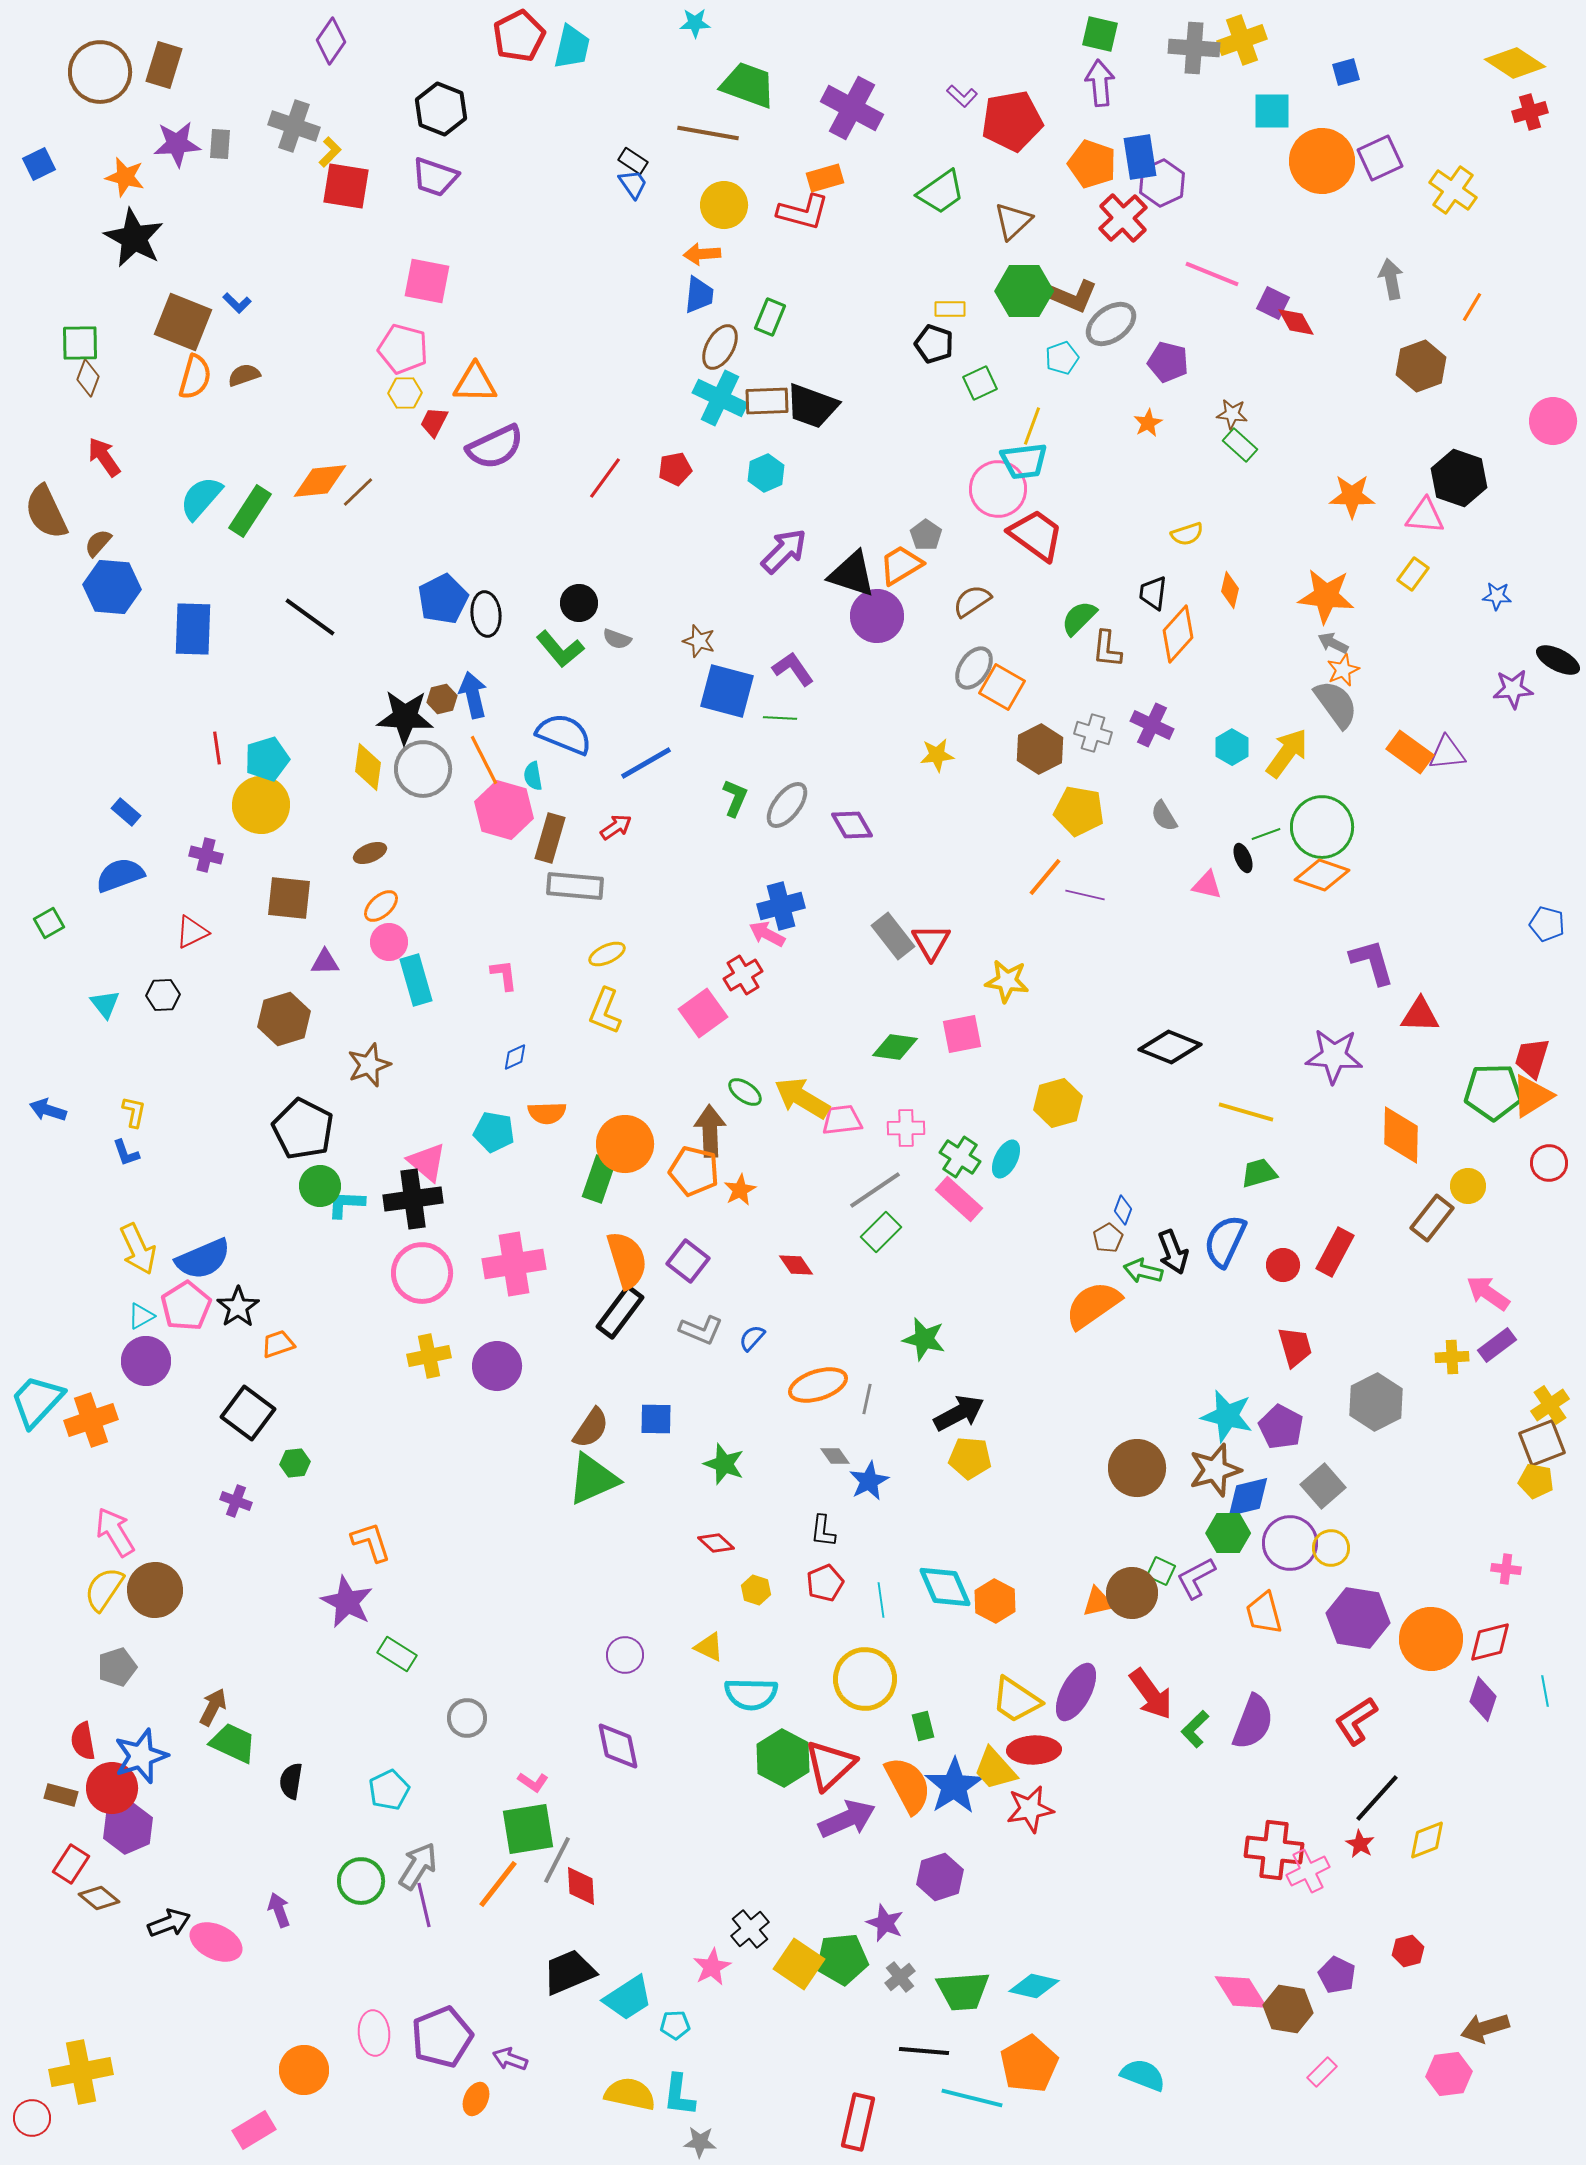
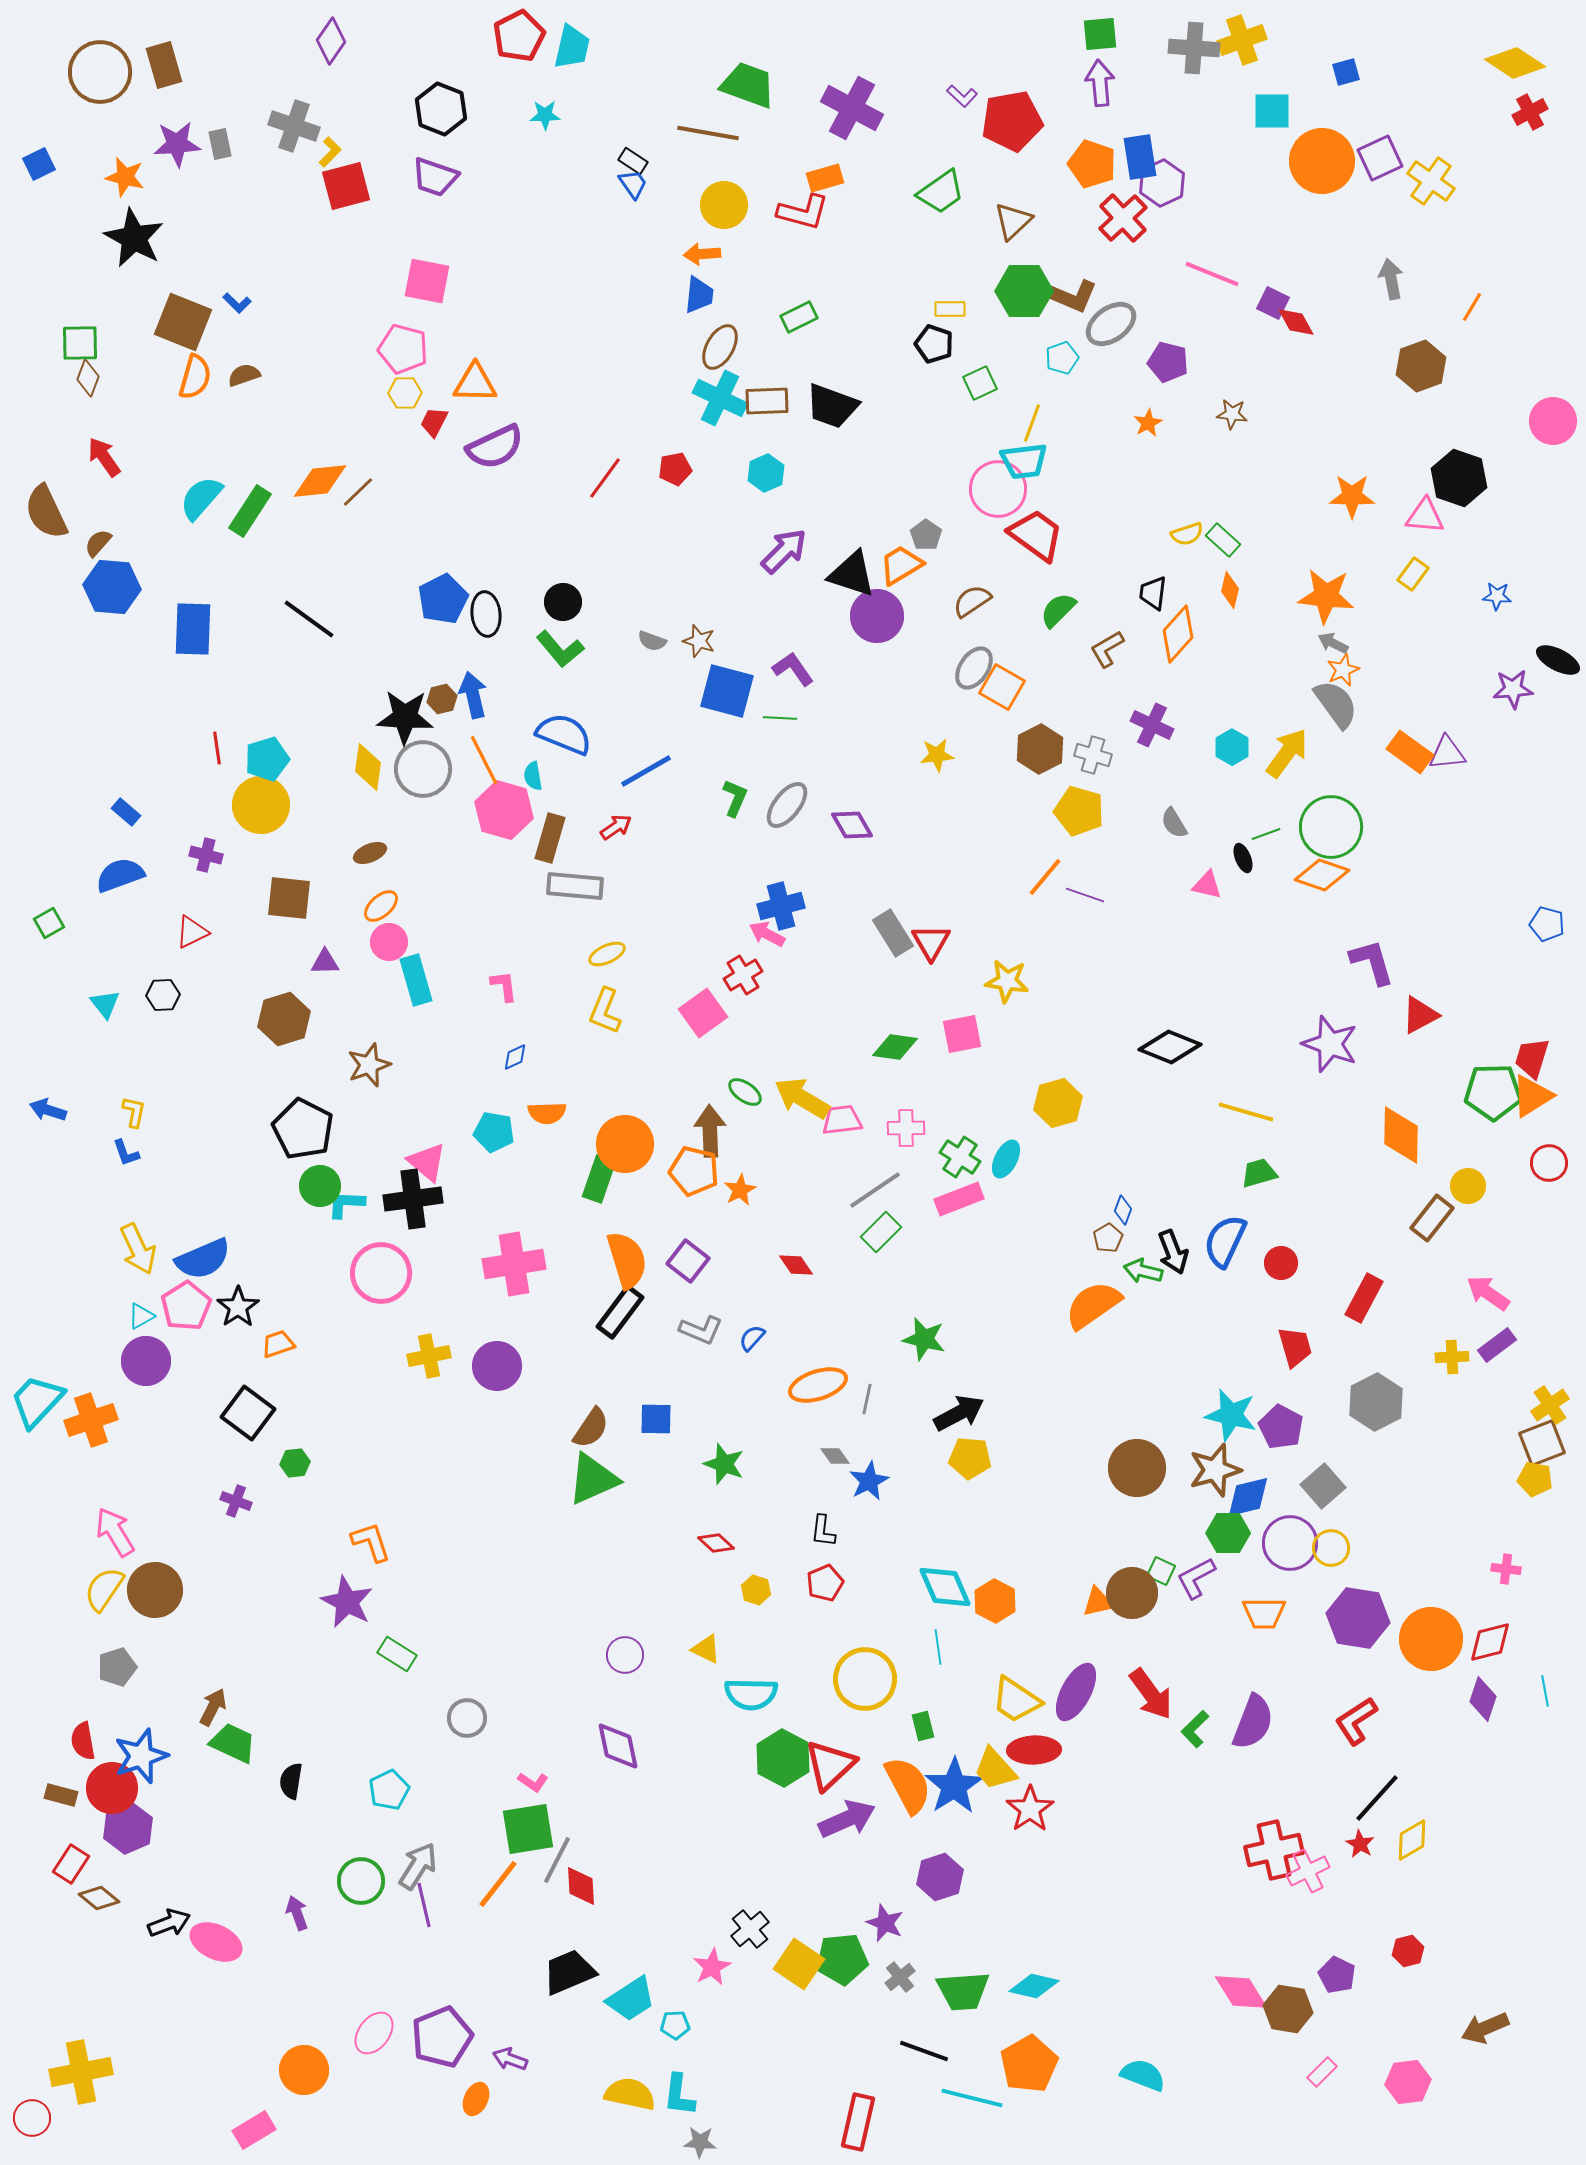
cyan star at (695, 23): moved 150 px left, 92 px down
green square at (1100, 34): rotated 18 degrees counterclockwise
brown rectangle at (164, 65): rotated 33 degrees counterclockwise
red cross at (1530, 112): rotated 12 degrees counterclockwise
gray rectangle at (220, 144): rotated 16 degrees counterclockwise
red square at (346, 186): rotated 24 degrees counterclockwise
yellow cross at (1453, 190): moved 22 px left, 9 px up
green rectangle at (770, 317): moved 29 px right; rotated 42 degrees clockwise
black trapezoid at (812, 406): moved 20 px right
yellow line at (1032, 426): moved 3 px up
green rectangle at (1240, 445): moved 17 px left, 95 px down
black circle at (579, 603): moved 16 px left, 1 px up
black line at (310, 617): moved 1 px left, 2 px down
green semicircle at (1079, 618): moved 21 px left, 8 px up
gray semicircle at (617, 639): moved 35 px right, 2 px down
brown L-shape at (1107, 649): rotated 54 degrees clockwise
gray cross at (1093, 733): moved 22 px down
blue line at (646, 763): moved 8 px down
yellow pentagon at (1079, 811): rotated 6 degrees clockwise
gray semicircle at (1164, 816): moved 10 px right, 7 px down
green circle at (1322, 827): moved 9 px right
purple line at (1085, 895): rotated 6 degrees clockwise
gray rectangle at (893, 936): moved 3 px up; rotated 6 degrees clockwise
pink L-shape at (504, 975): moved 11 px down
red triangle at (1420, 1015): rotated 30 degrees counterclockwise
purple star at (1334, 1056): moved 4 px left, 12 px up; rotated 16 degrees clockwise
pink rectangle at (959, 1199): rotated 63 degrees counterclockwise
red rectangle at (1335, 1252): moved 29 px right, 46 px down
red circle at (1283, 1265): moved 2 px left, 2 px up
pink circle at (422, 1273): moved 41 px left
cyan star at (1227, 1416): moved 4 px right, 1 px up
yellow pentagon at (1536, 1481): moved 1 px left, 2 px up
cyan line at (881, 1600): moved 57 px right, 47 px down
orange trapezoid at (1264, 1613): rotated 75 degrees counterclockwise
yellow triangle at (709, 1647): moved 3 px left, 2 px down
red star at (1030, 1809): rotated 24 degrees counterclockwise
yellow diamond at (1427, 1840): moved 15 px left; rotated 9 degrees counterclockwise
red cross at (1274, 1850): rotated 20 degrees counterclockwise
purple arrow at (279, 1910): moved 18 px right, 3 px down
cyan trapezoid at (628, 1998): moved 3 px right, 1 px down
brown arrow at (1485, 2028): rotated 6 degrees counterclockwise
pink ellipse at (374, 2033): rotated 42 degrees clockwise
black line at (924, 2051): rotated 15 degrees clockwise
pink hexagon at (1449, 2074): moved 41 px left, 8 px down
